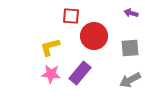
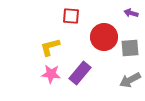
red circle: moved 10 px right, 1 px down
